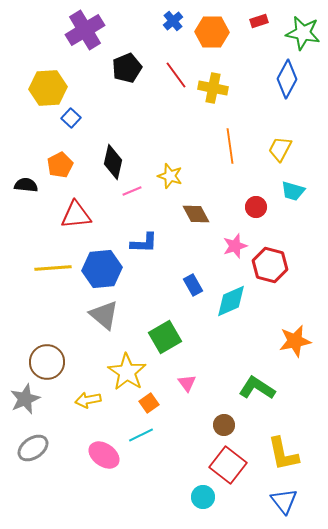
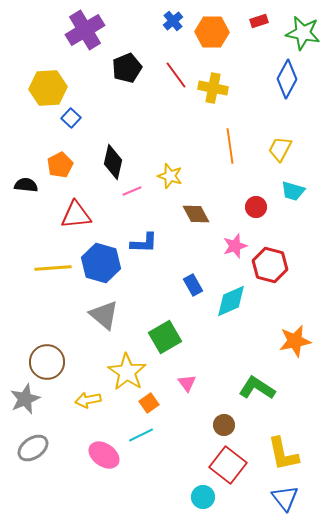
blue hexagon at (102, 269): moved 1 px left, 6 px up; rotated 21 degrees clockwise
blue triangle at (284, 501): moved 1 px right, 3 px up
